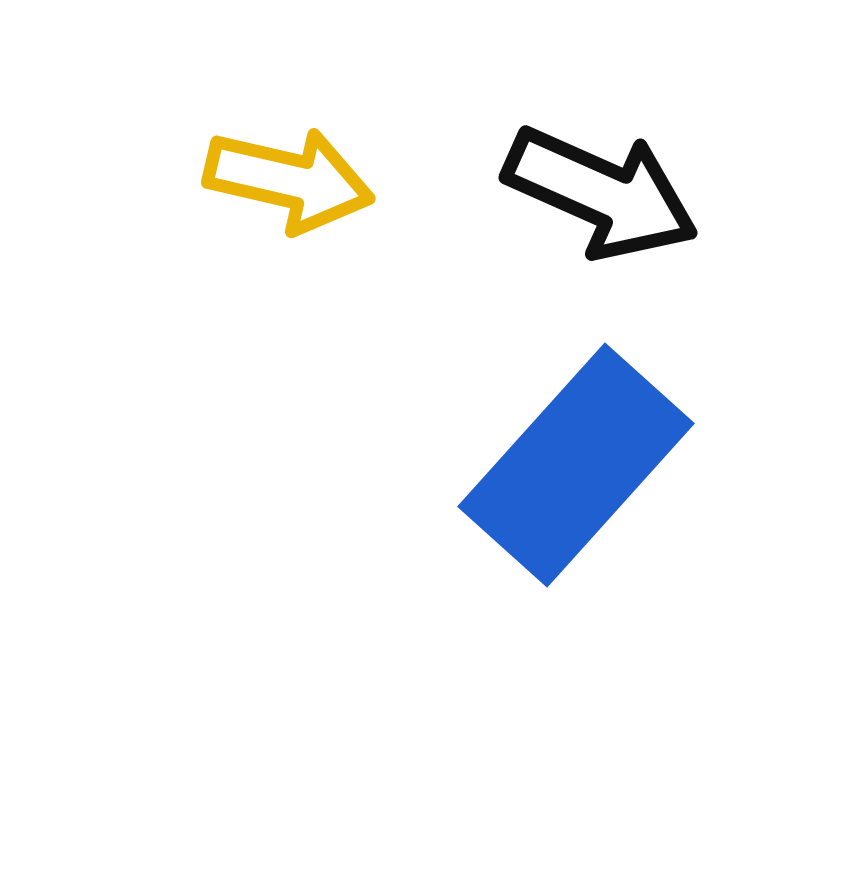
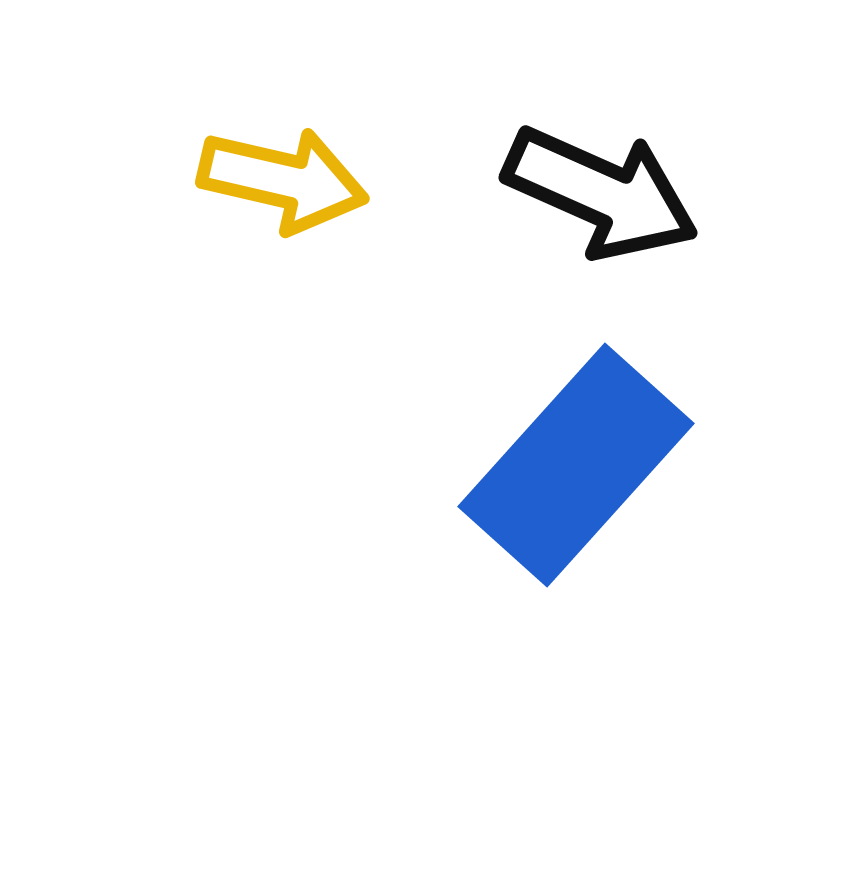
yellow arrow: moved 6 px left
